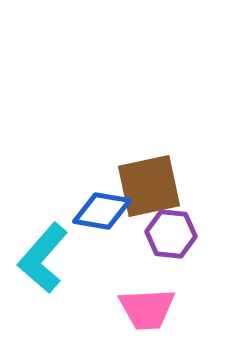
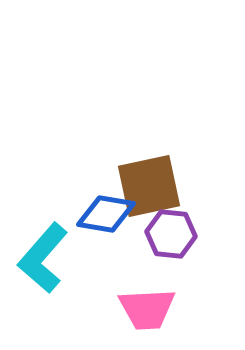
blue diamond: moved 4 px right, 3 px down
